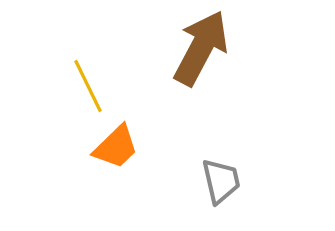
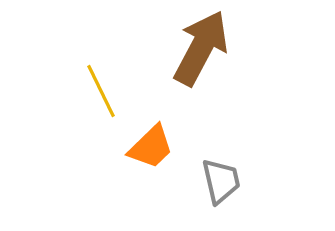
yellow line: moved 13 px right, 5 px down
orange trapezoid: moved 35 px right
